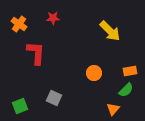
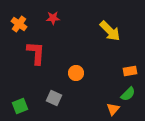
orange circle: moved 18 px left
green semicircle: moved 2 px right, 4 px down
